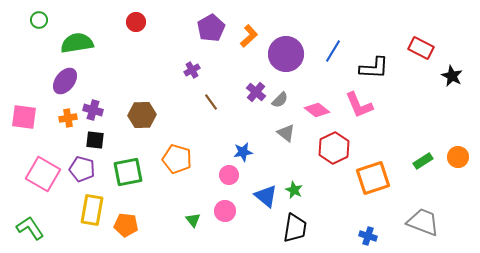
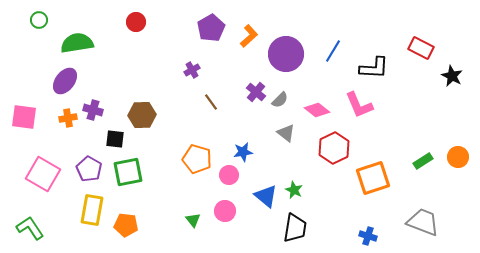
black square at (95, 140): moved 20 px right, 1 px up
orange pentagon at (177, 159): moved 20 px right
purple pentagon at (82, 169): moved 7 px right; rotated 15 degrees clockwise
